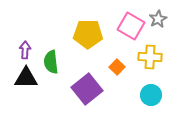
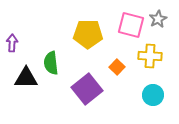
pink square: moved 1 px up; rotated 16 degrees counterclockwise
purple arrow: moved 13 px left, 7 px up
yellow cross: moved 1 px up
green semicircle: moved 1 px down
cyan circle: moved 2 px right
